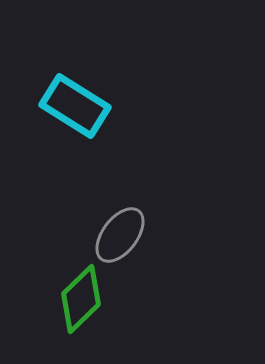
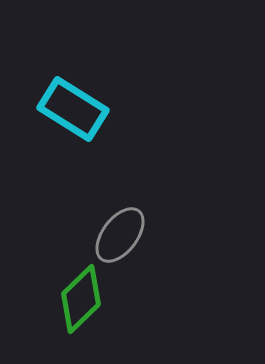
cyan rectangle: moved 2 px left, 3 px down
